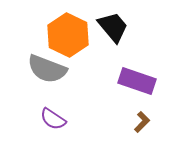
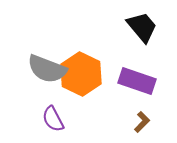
black trapezoid: moved 29 px right
orange hexagon: moved 13 px right, 39 px down
purple semicircle: rotated 28 degrees clockwise
